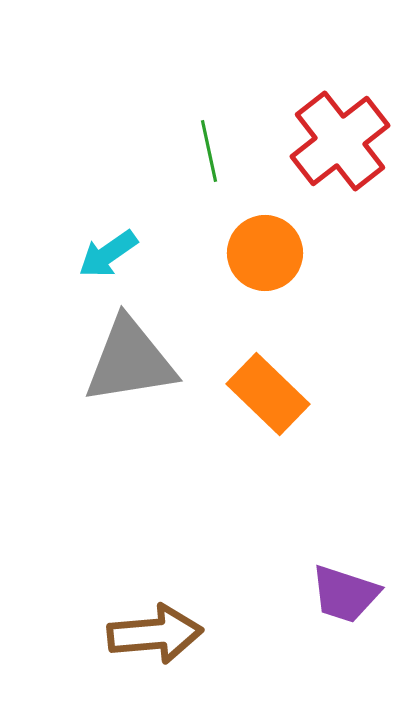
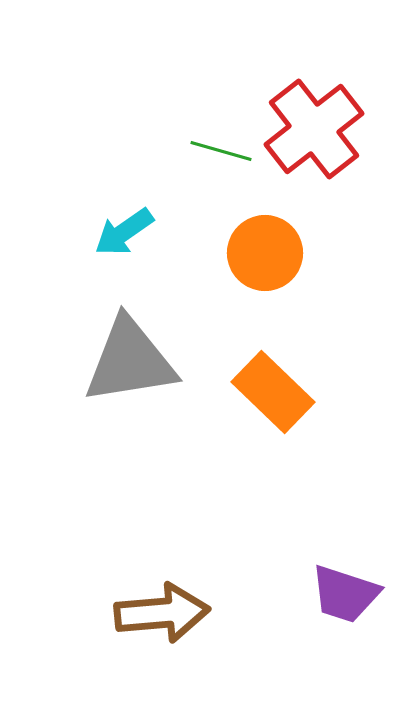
red cross: moved 26 px left, 12 px up
green line: moved 12 px right; rotated 62 degrees counterclockwise
cyan arrow: moved 16 px right, 22 px up
orange rectangle: moved 5 px right, 2 px up
brown arrow: moved 7 px right, 21 px up
